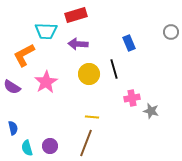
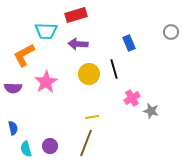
purple semicircle: moved 1 px right, 1 px down; rotated 30 degrees counterclockwise
pink cross: rotated 21 degrees counterclockwise
yellow line: rotated 16 degrees counterclockwise
cyan semicircle: moved 1 px left, 1 px down
